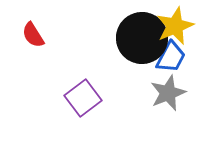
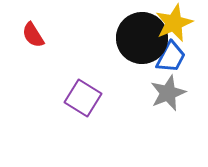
yellow star: moved 1 px left, 3 px up
purple square: rotated 21 degrees counterclockwise
